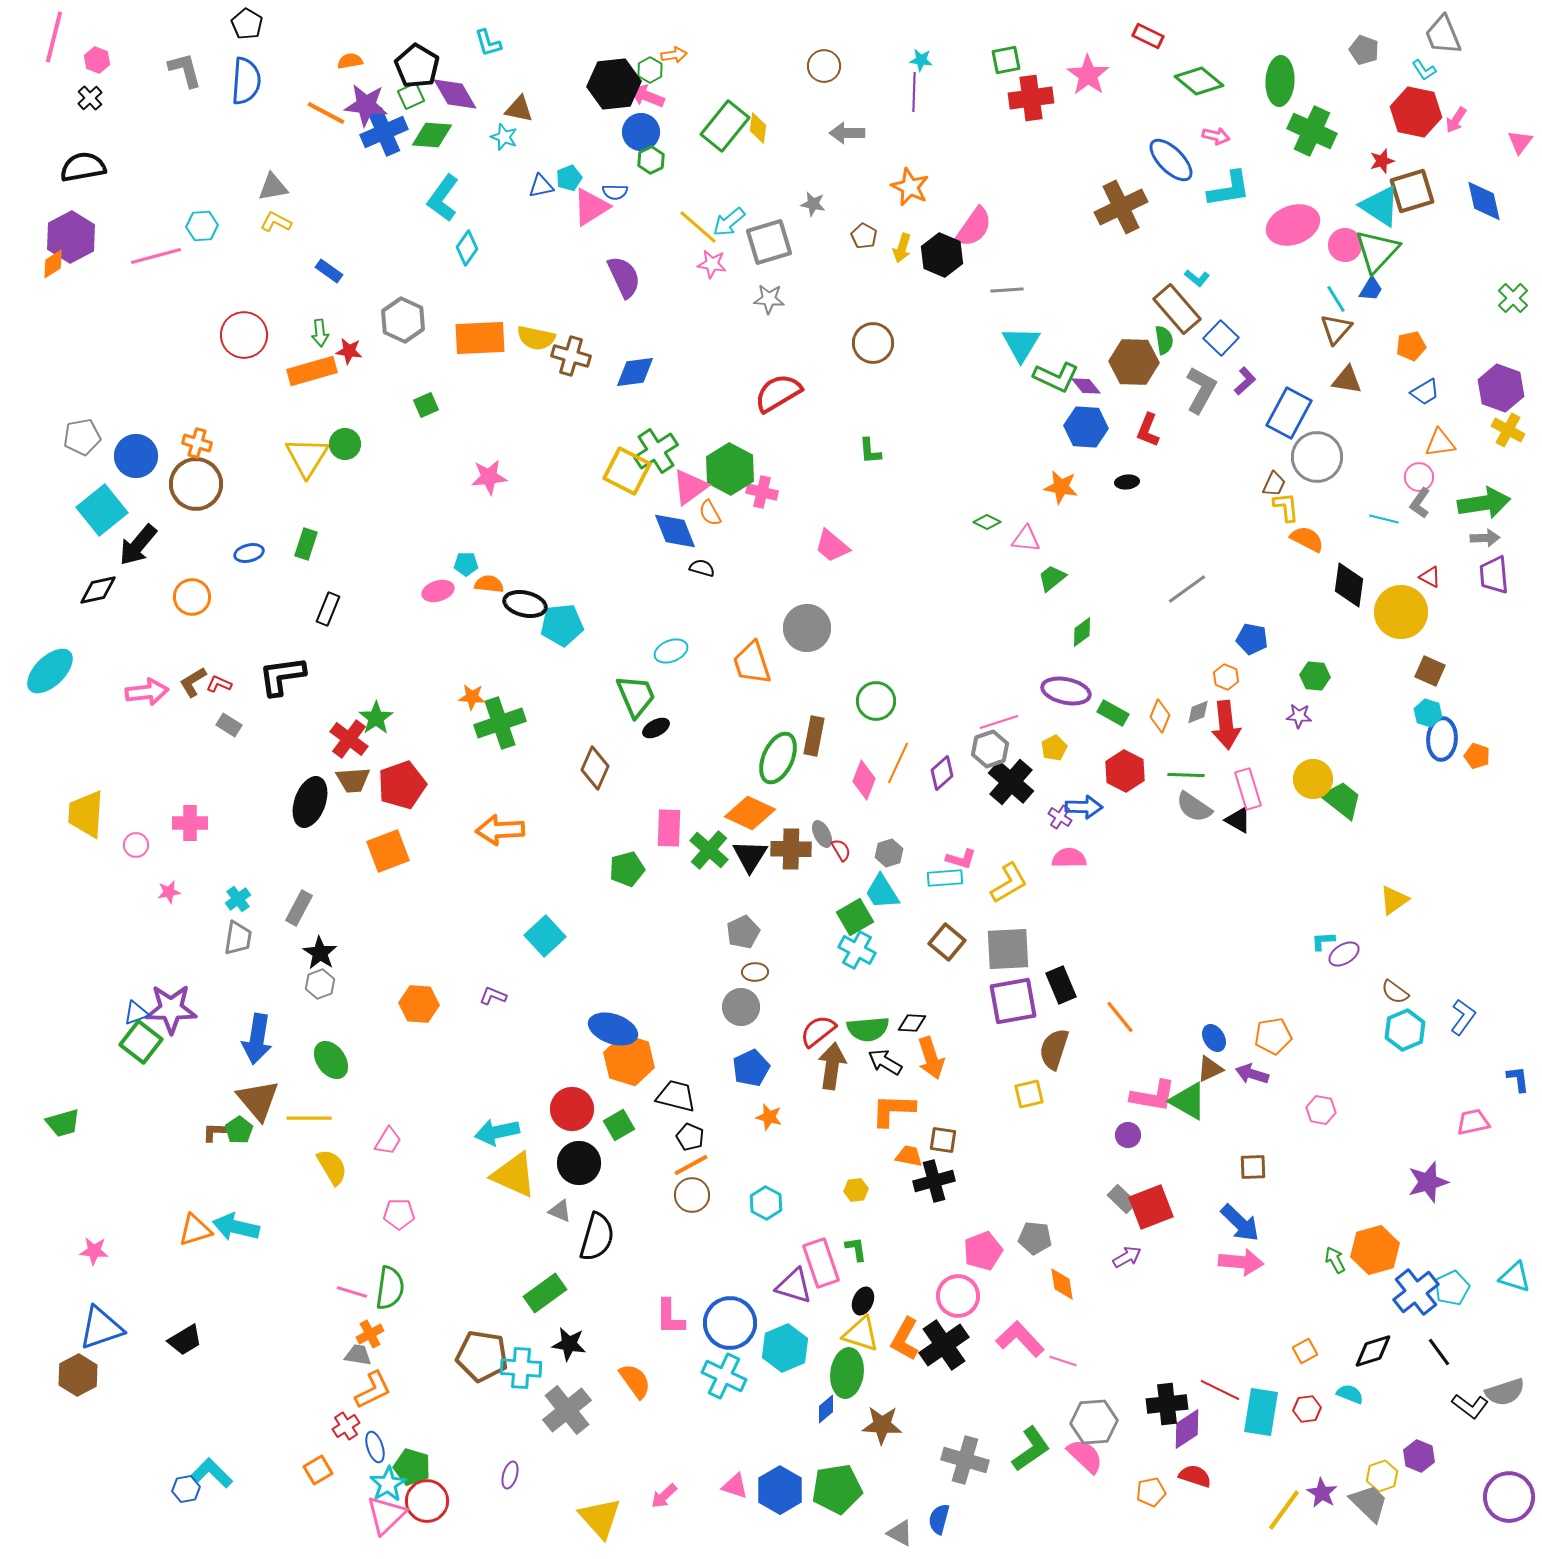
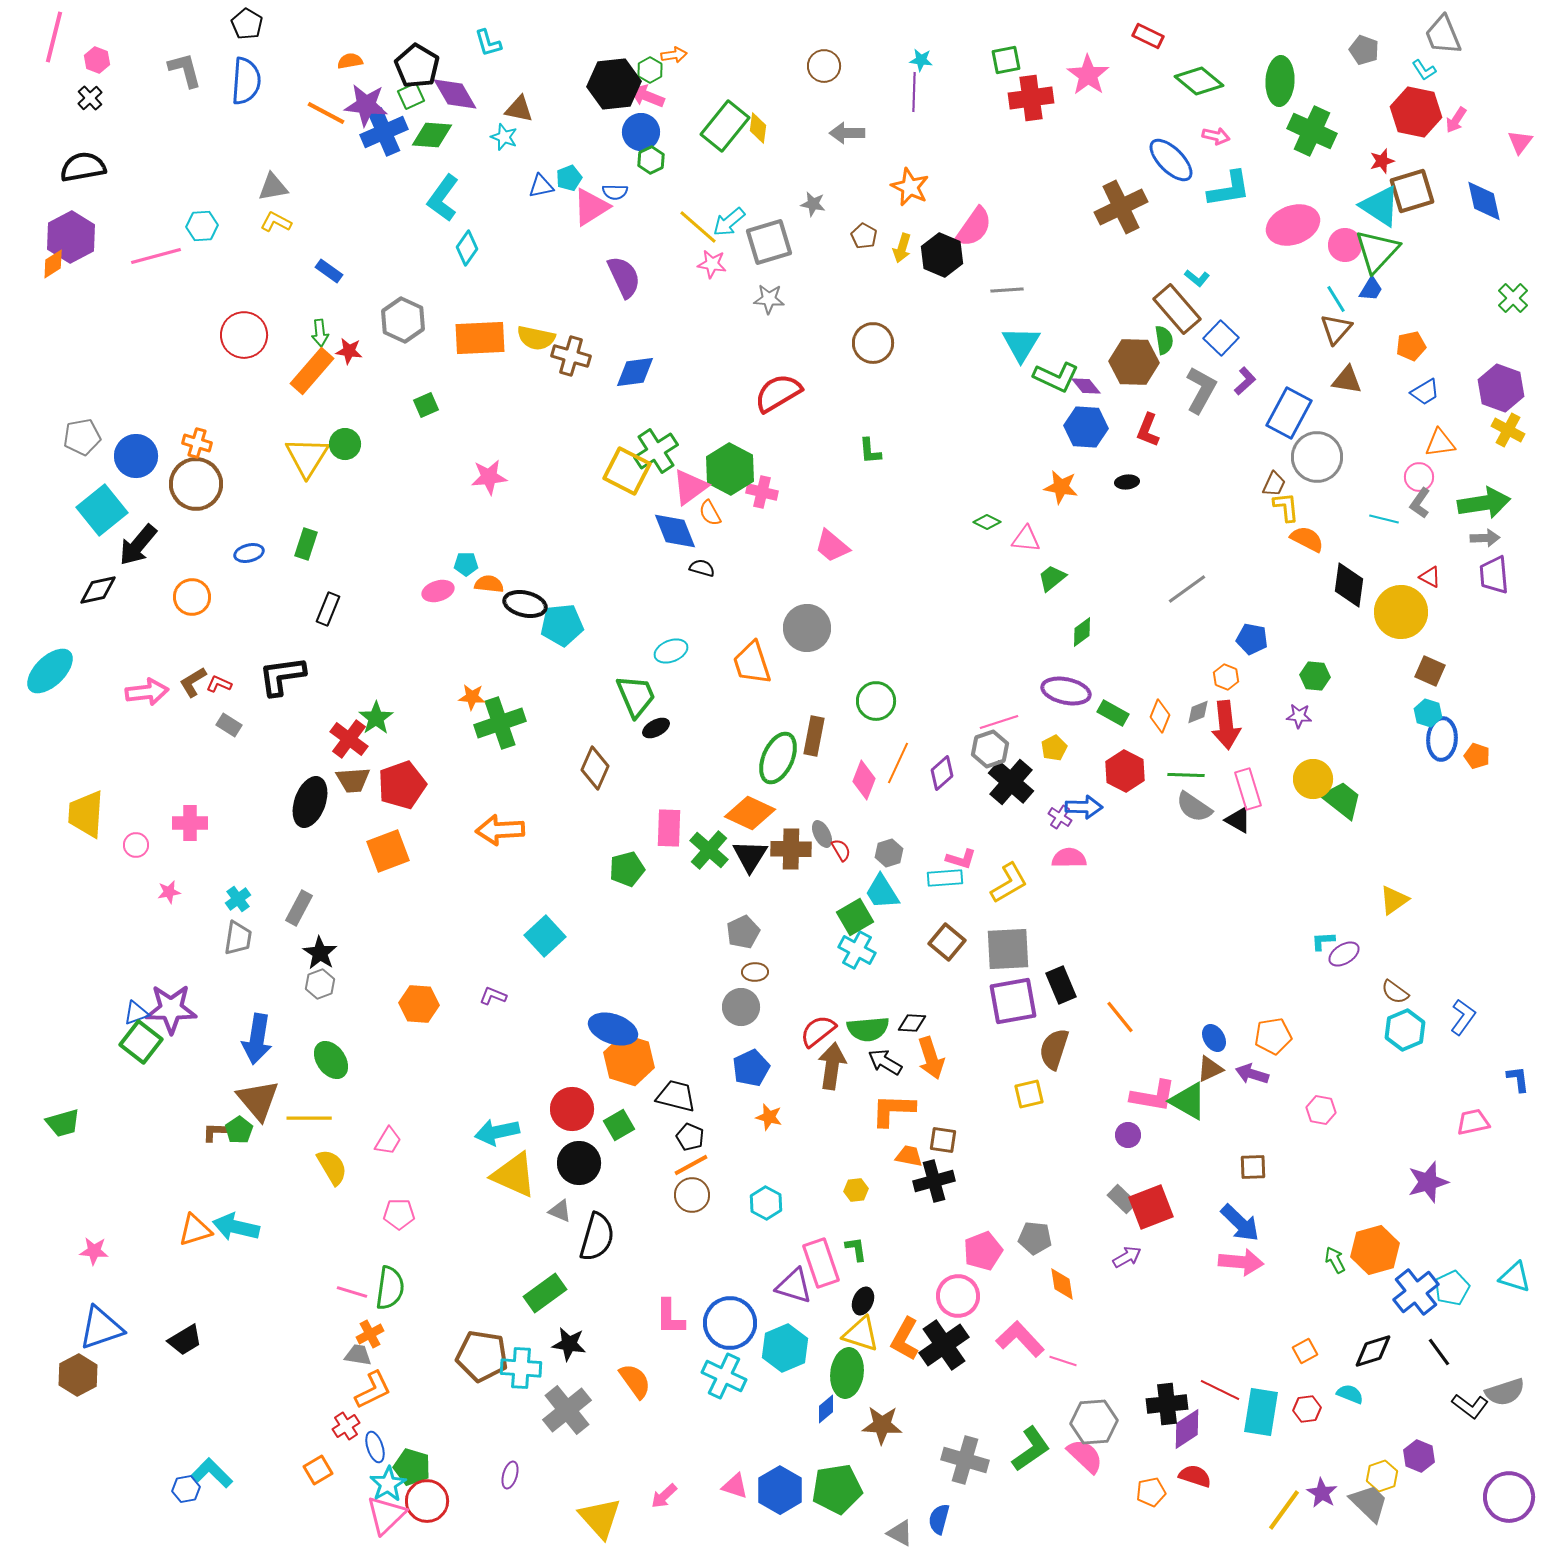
orange rectangle at (312, 371): rotated 33 degrees counterclockwise
